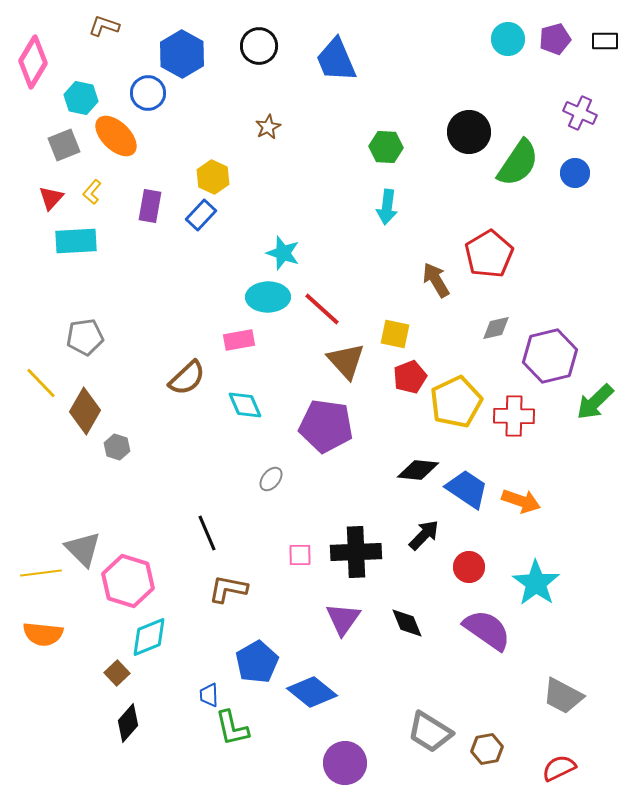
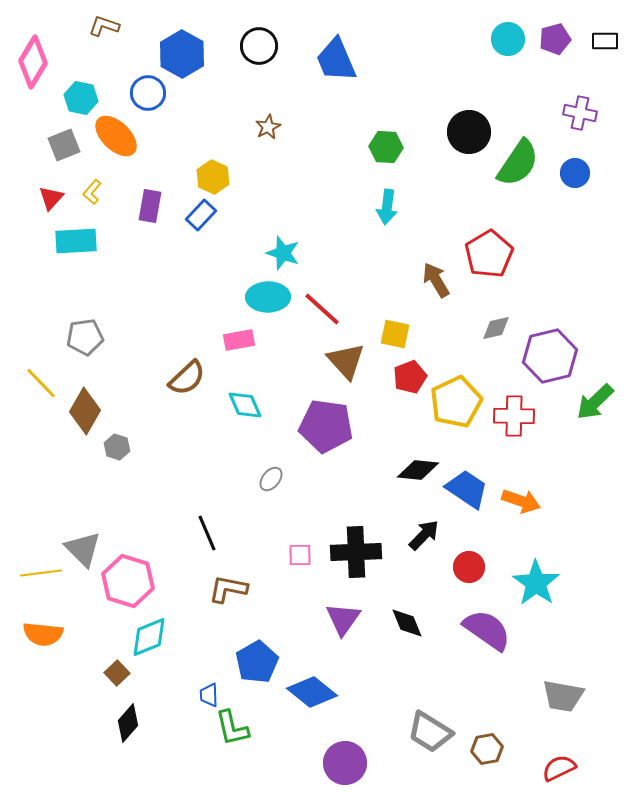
purple cross at (580, 113): rotated 12 degrees counterclockwise
gray trapezoid at (563, 696): rotated 18 degrees counterclockwise
